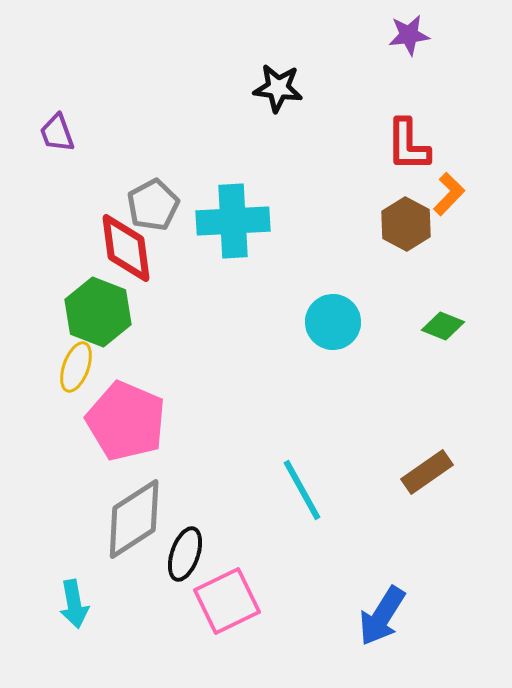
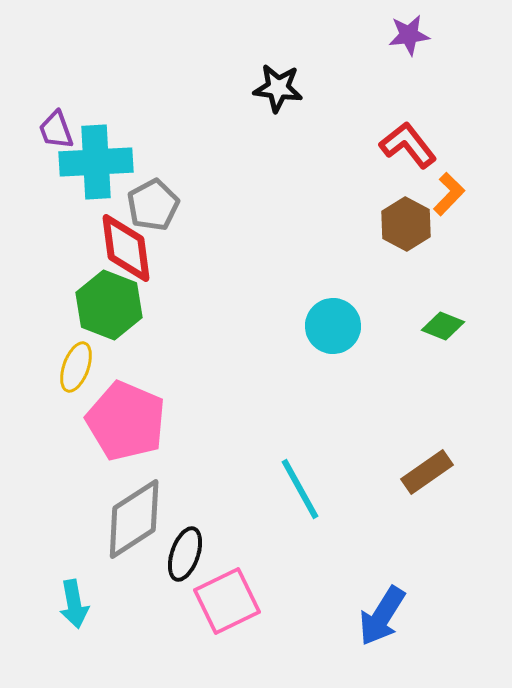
purple trapezoid: moved 1 px left, 3 px up
red L-shape: rotated 142 degrees clockwise
cyan cross: moved 137 px left, 59 px up
green hexagon: moved 11 px right, 7 px up
cyan circle: moved 4 px down
cyan line: moved 2 px left, 1 px up
